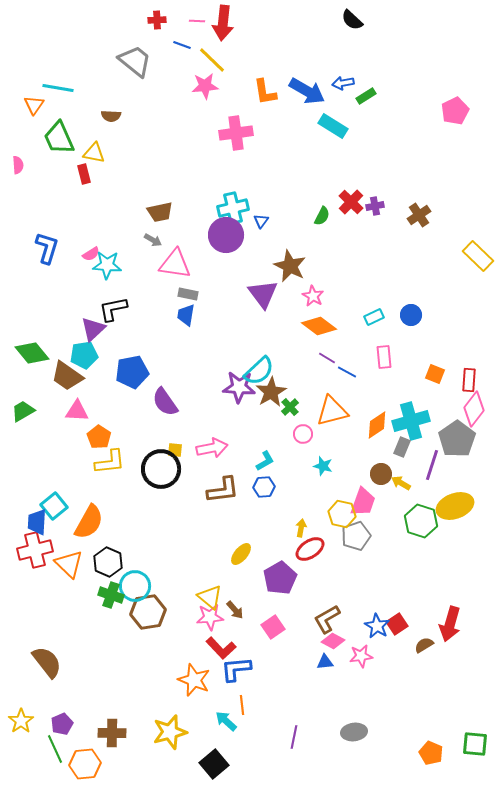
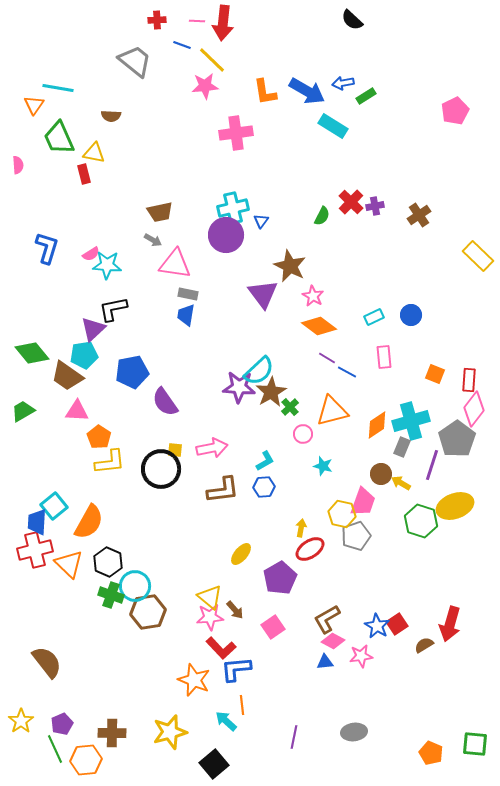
orange hexagon at (85, 764): moved 1 px right, 4 px up
